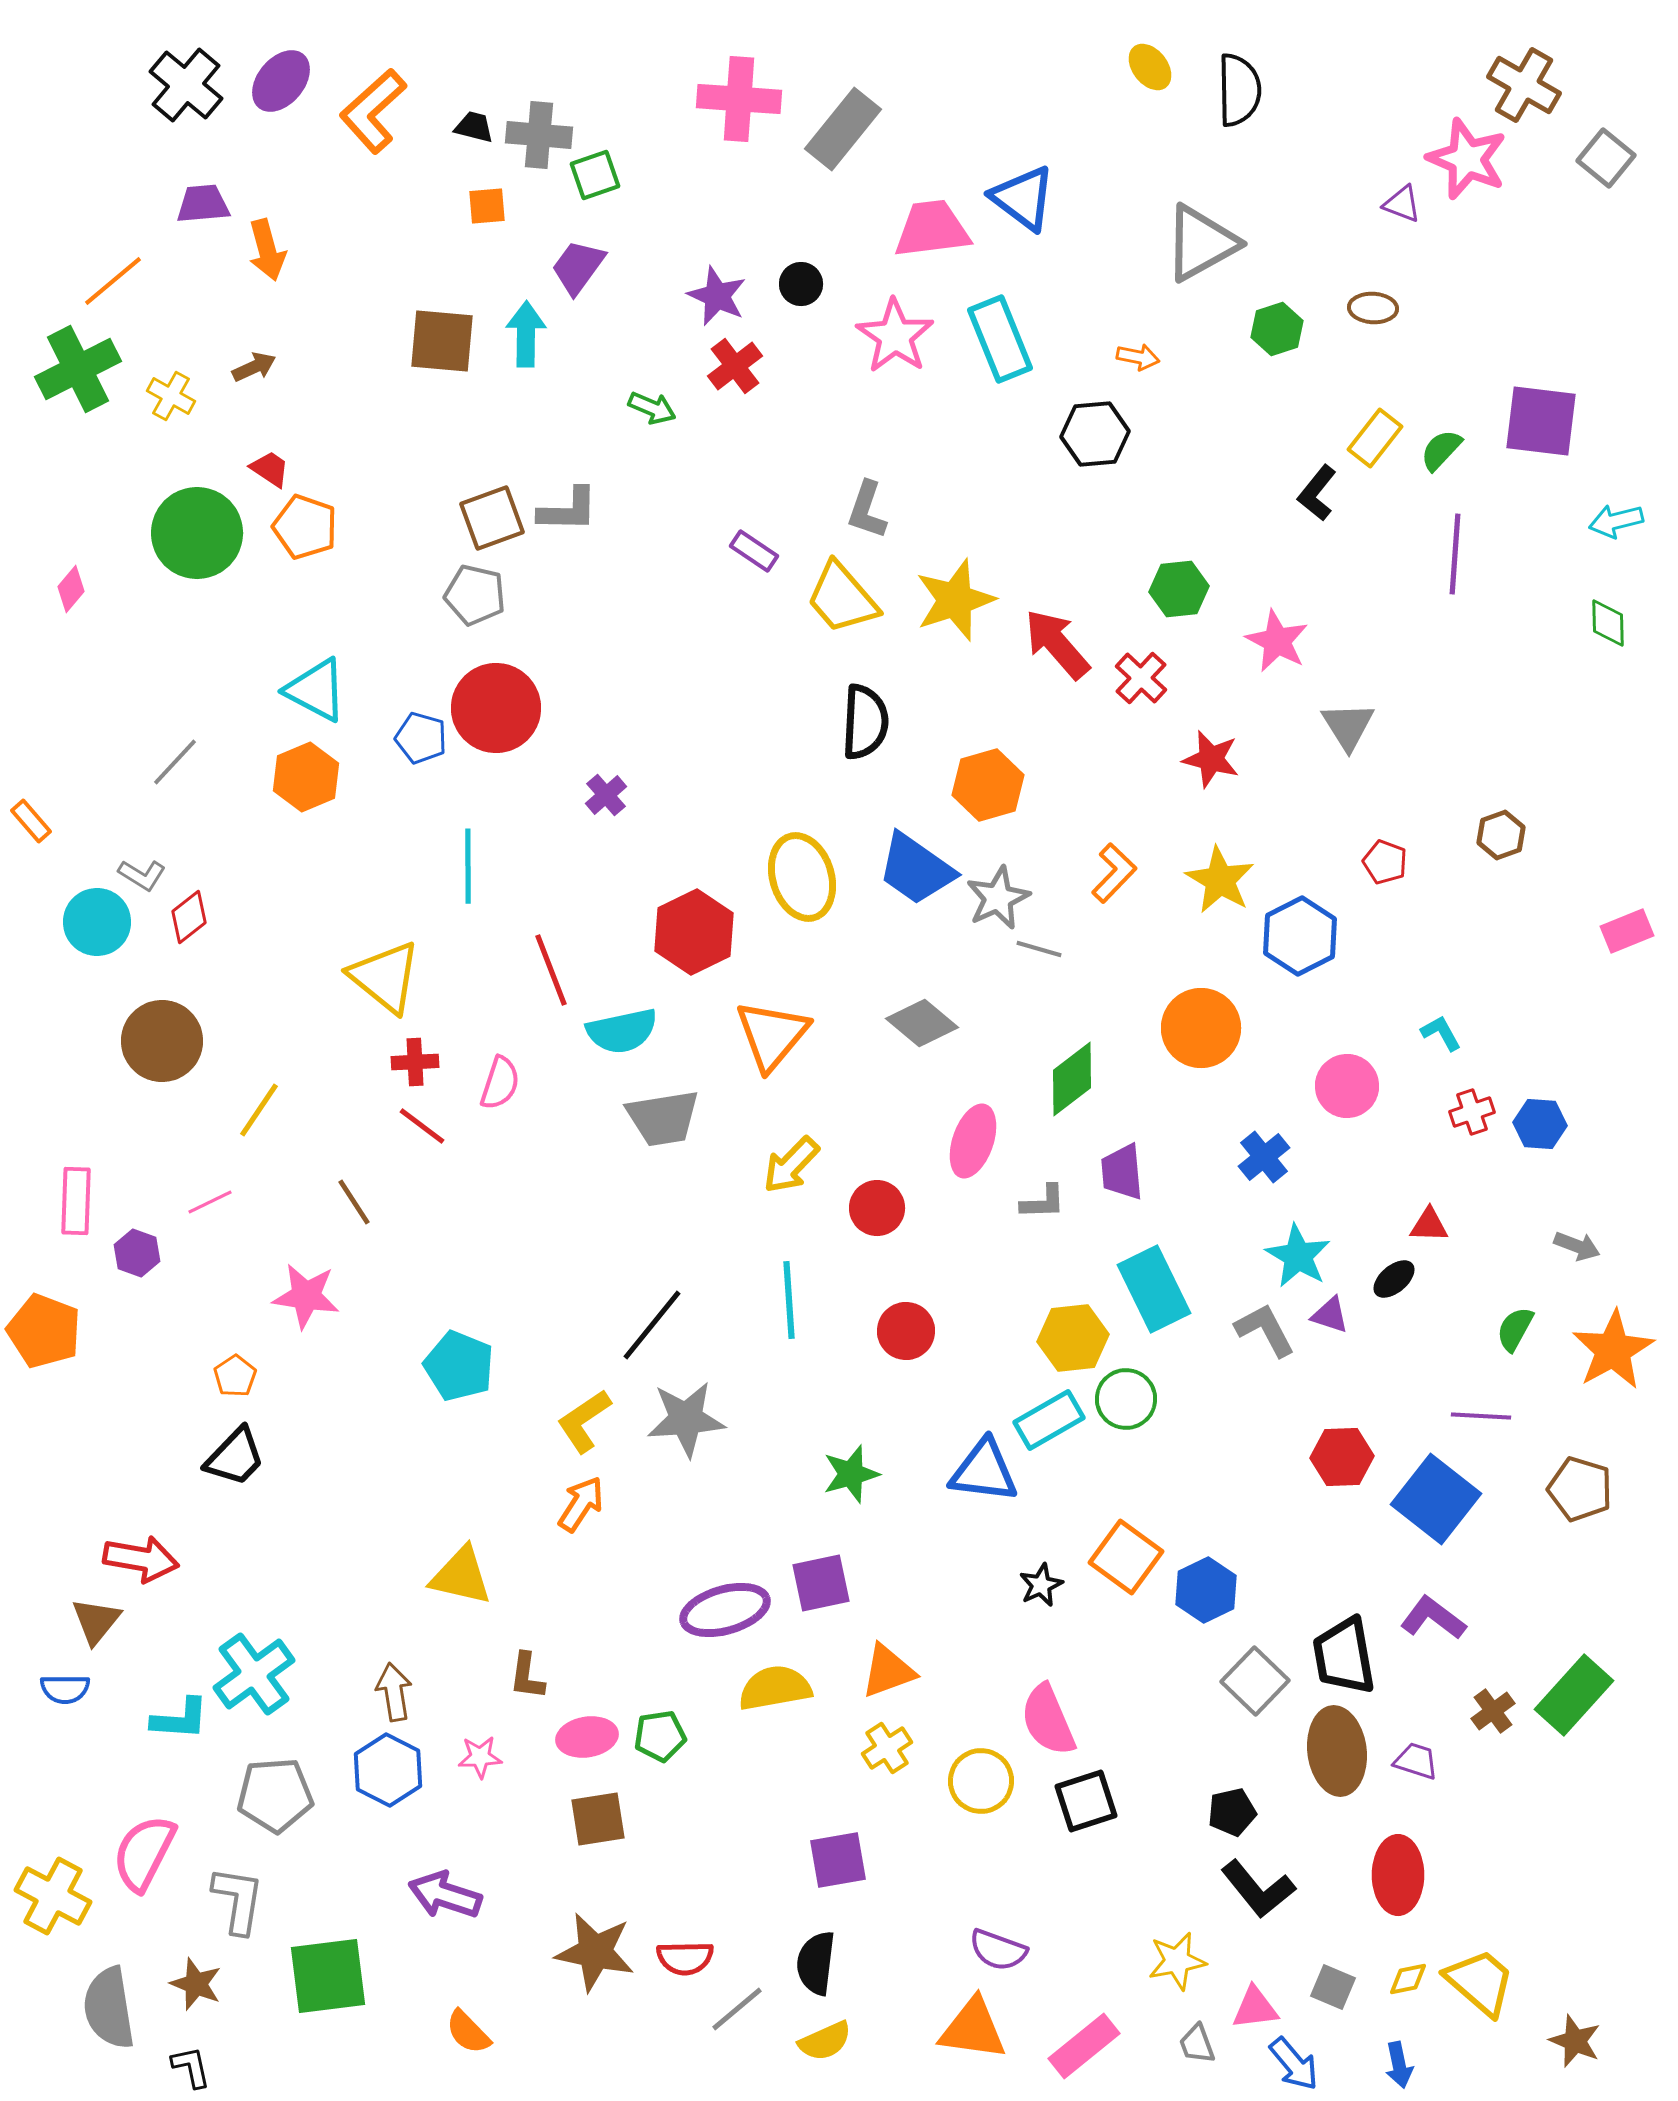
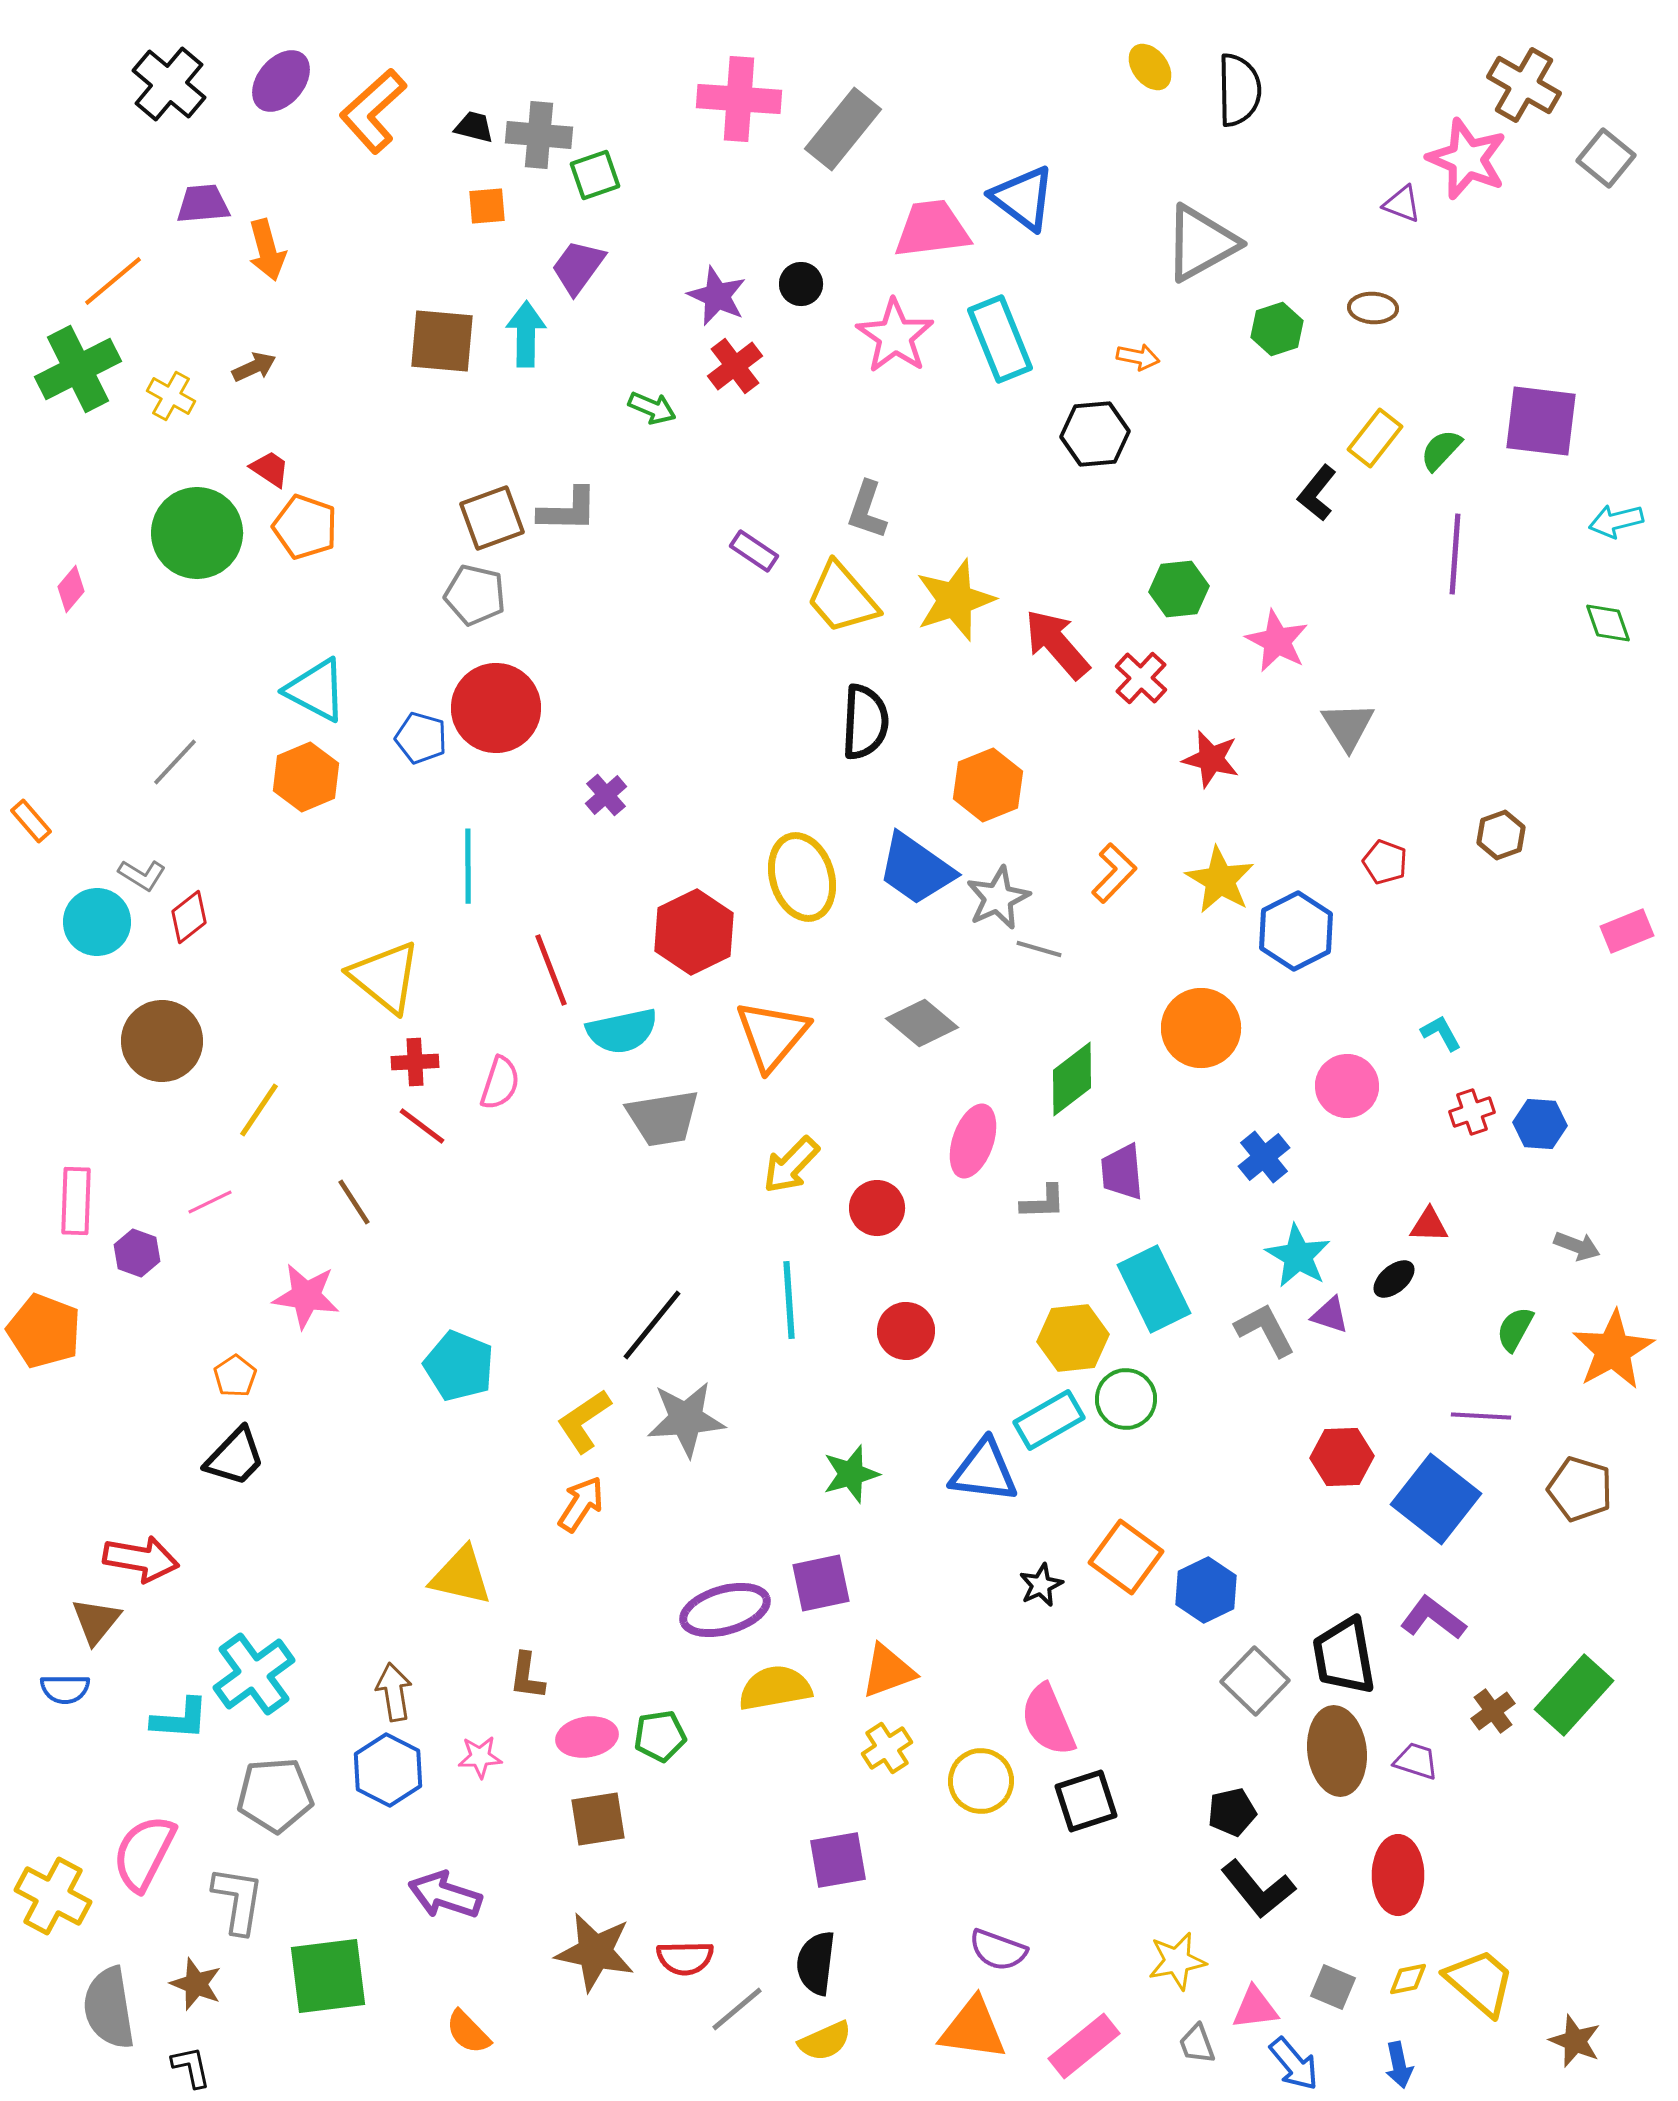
black cross at (186, 85): moved 17 px left, 1 px up
green diamond at (1608, 623): rotated 18 degrees counterclockwise
orange hexagon at (988, 785): rotated 6 degrees counterclockwise
blue hexagon at (1300, 936): moved 4 px left, 5 px up
